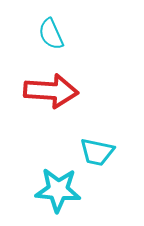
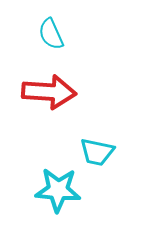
red arrow: moved 2 px left, 1 px down
